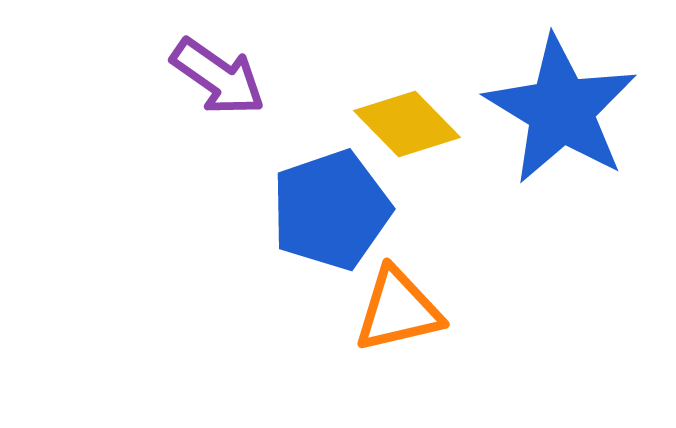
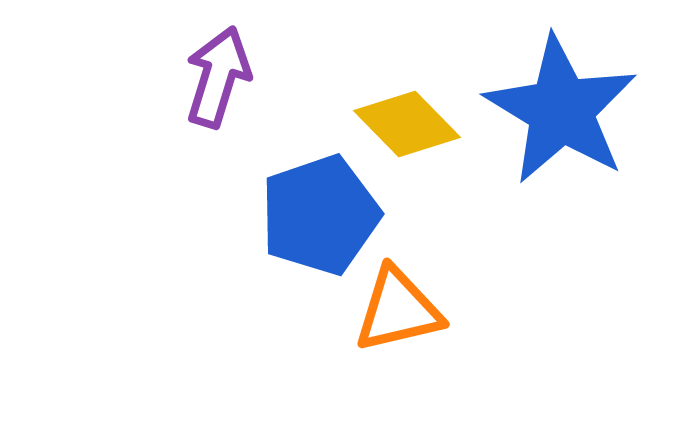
purple arrow: rotated 108 degrees counterclockwise
blue pentagon: moved 11 px left, 5 px down
